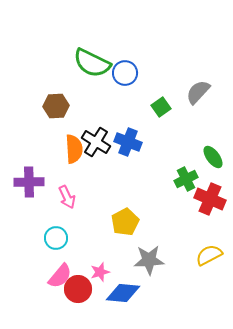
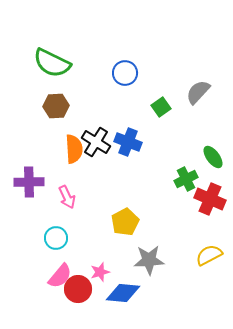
green semicircle: moved 40 px left
